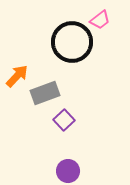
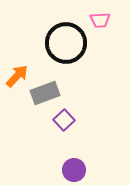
pink trapezoid: rotated 35 degrees clockwise
black circle: moved 6 px left, 1 px down
purple circle: moved 6 px right, 1 px up
